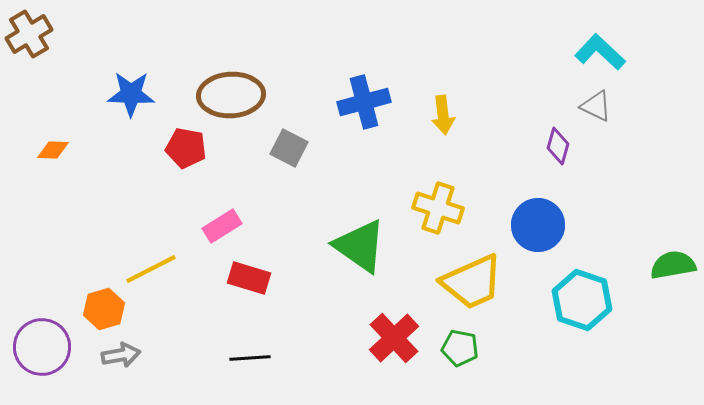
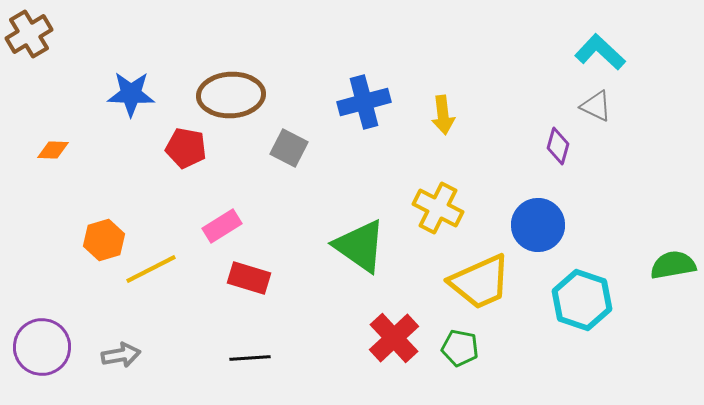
yellow cross: rotated 9 degrees clockwise
yellow trapezoid: moved 8 px right
orange hexagon: moved 69 px up
